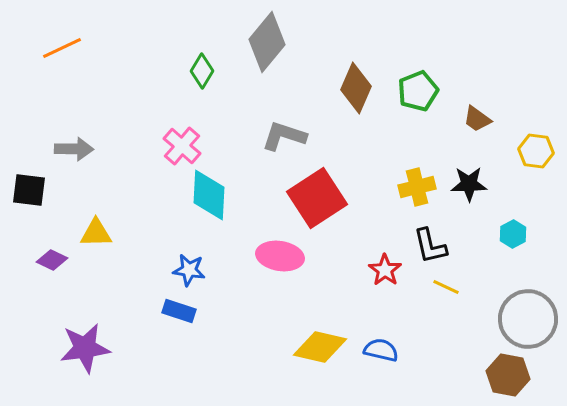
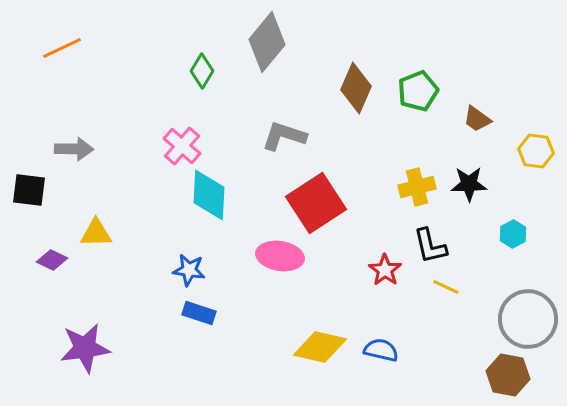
red square: moved 1 px left, 5 px down
blue rectangle: moved 20 px right, 2 px down
